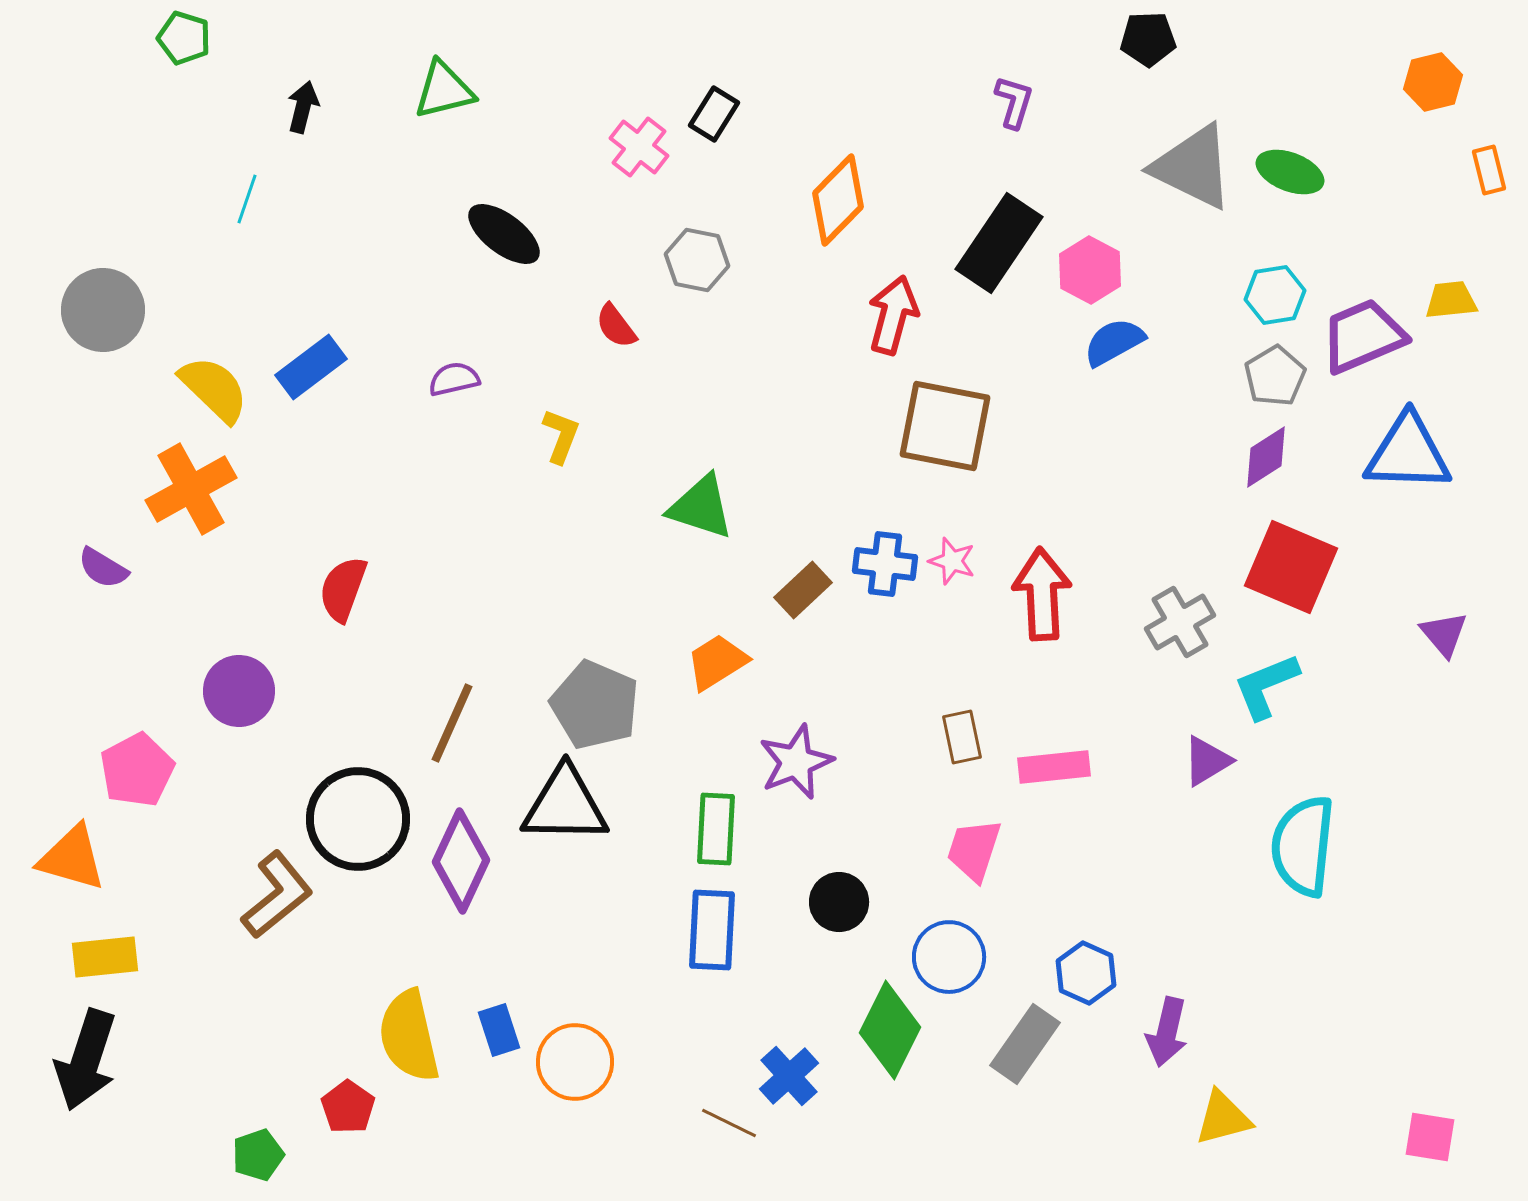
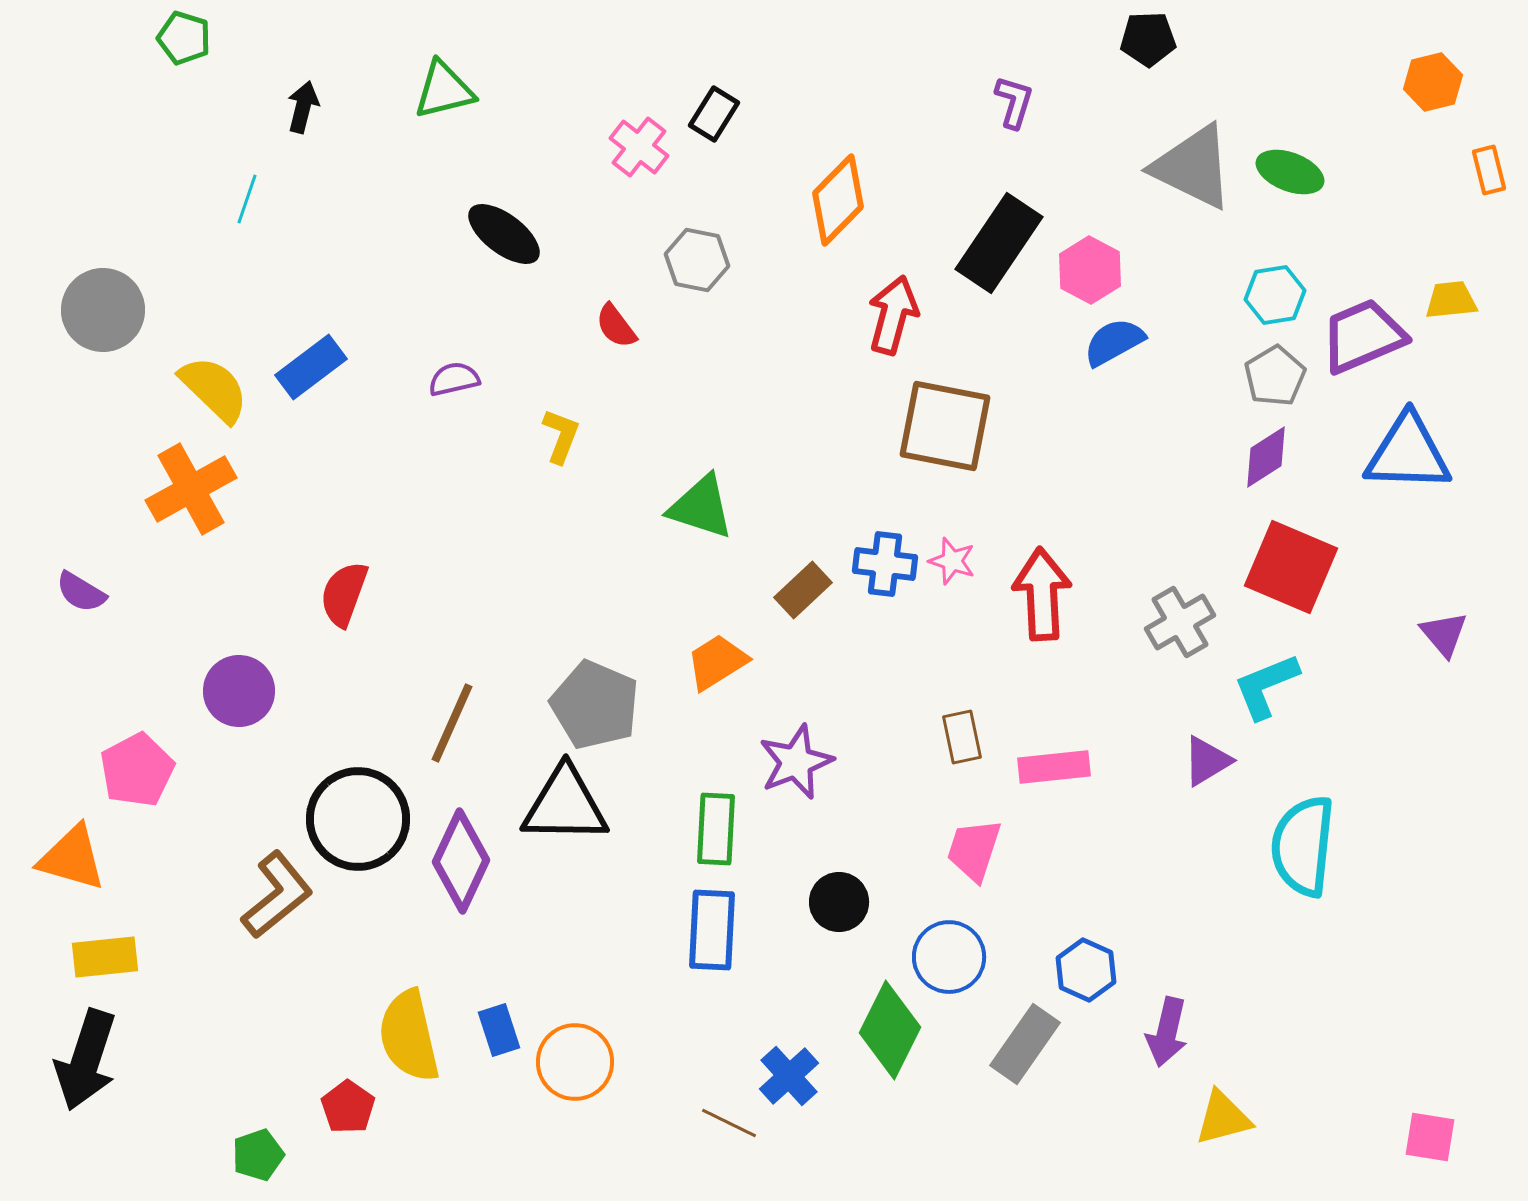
purple semicircle at (103, 568): moved 22 px left, 24 px down
red semicircle at (343, 589): moved 1 px right, 5 px down
blue hexagon at (1086, 973): moved 3 px up
